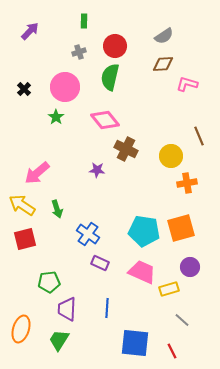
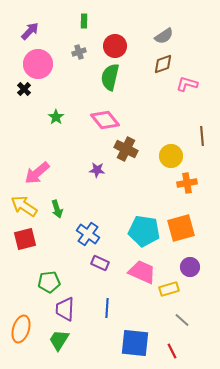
brown diamond: rotated 15 degrees counterclockwise
pink circle: moved 27 px left, 23 px up
brown line: moved 3 px right; rotated 18 degrees clockwise
yellow arrow: moved 2 px right, 1 px down
purple trapezoid: moved 2 px left
